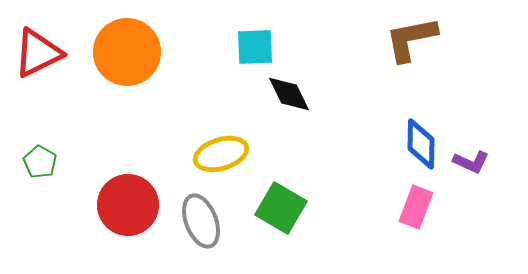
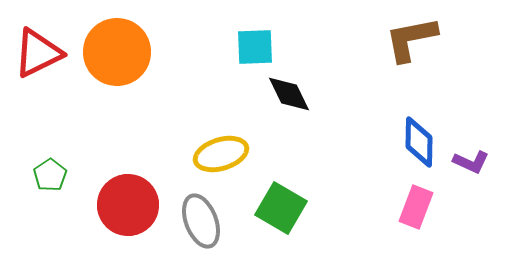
orange circle: moved 10 px left
blue diamond: moved 2 px left, 2 px up
green pentagon: moved 10 px right, 13 px down; rotated 8 degrees clockwise
